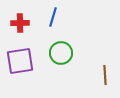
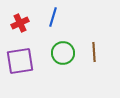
red cross: rotated 24 degrees counterclockwise
green circle: moved 2 px right
brown line: moved 11 px left, 23 px up
